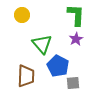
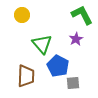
green L-shape: moved 6 px right; rotated 30 degrees counterclockwise
